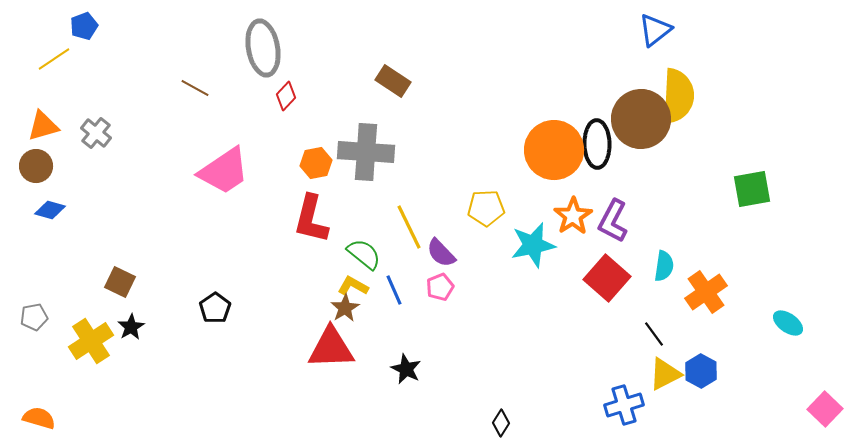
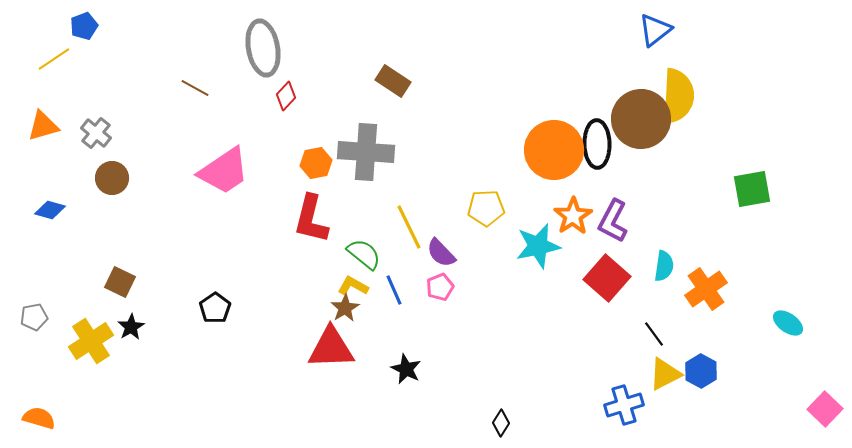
brown circle at (36, 166): moved 76 px right, 12 px down
cyan star at (533, 245): moved 5 px right, 1 px down
orange cross at (706, 292): moved 3 px up
